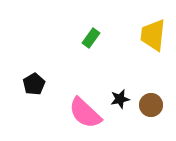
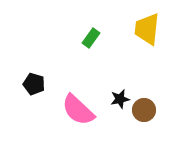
yellow trapezoid: moved 6 px left, 6 px up
black pentagon: rotated 25 degrees counterclockwise
brown circle: moved 7 px left, 5 px down
pink semicircle: moved 7 px left, 3 px up
